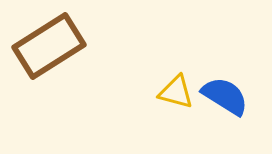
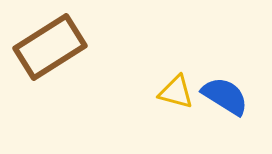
brown rectangle: moved 1 px right, 1 px down
